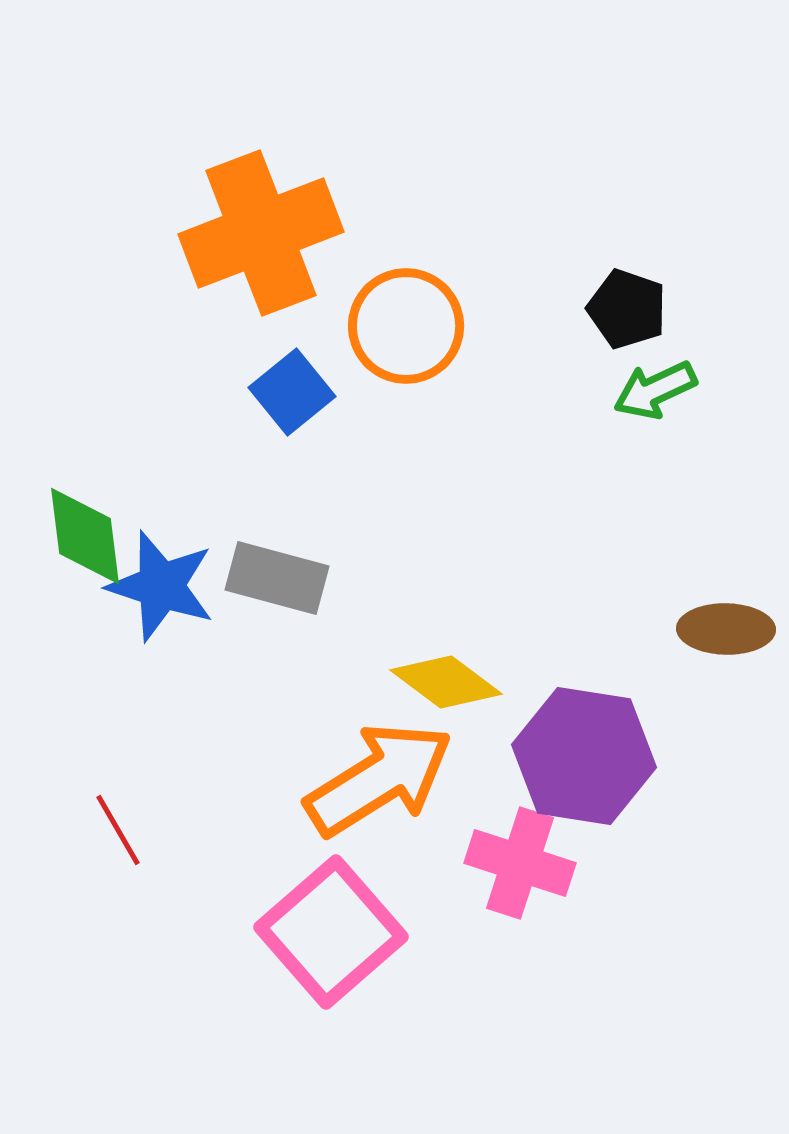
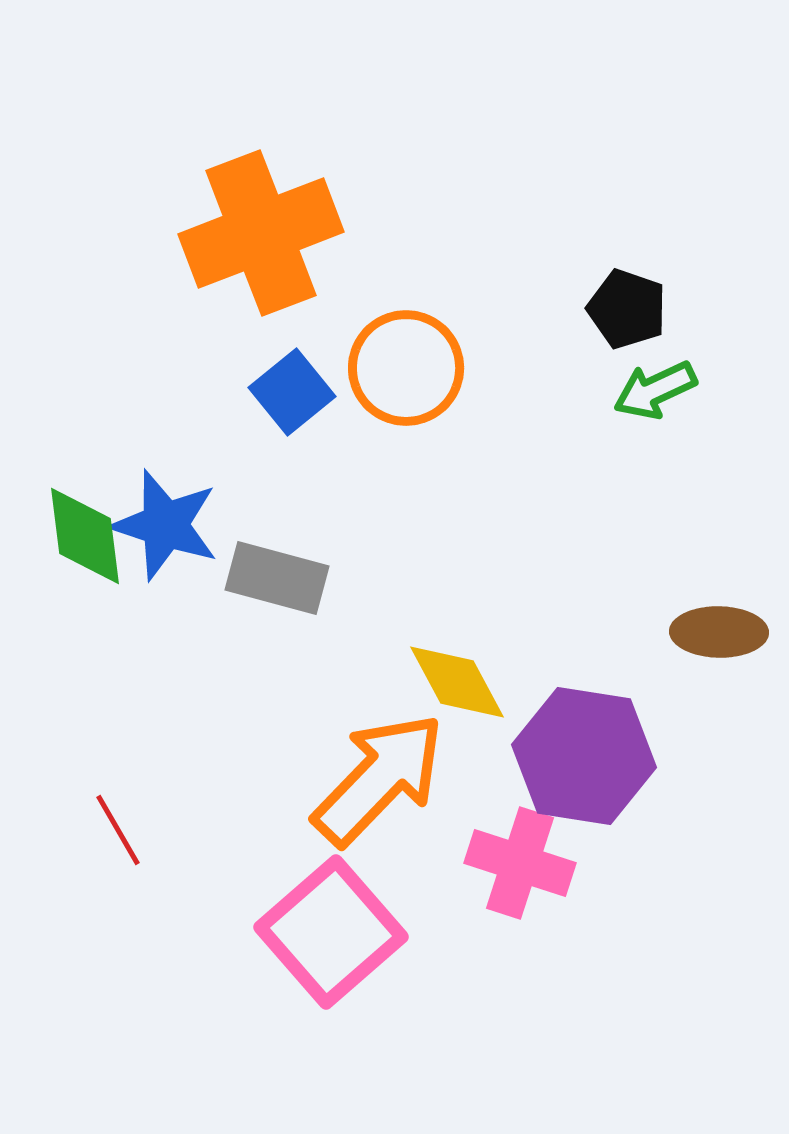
orange circle: moved 42 px down
blue star: moved 4 px right, 61 px up
brown ellipse: moved 7 px left, 3 px down
yellow diamond: moved 11 px right; rotated 25 degrees clockwise
orange arrow: rotated 14 degrees counterclockwise
